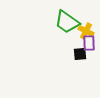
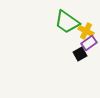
purple rectangle: rotated 56 degrees clockwise
black square: rotated 24 degrees counterclockwise
